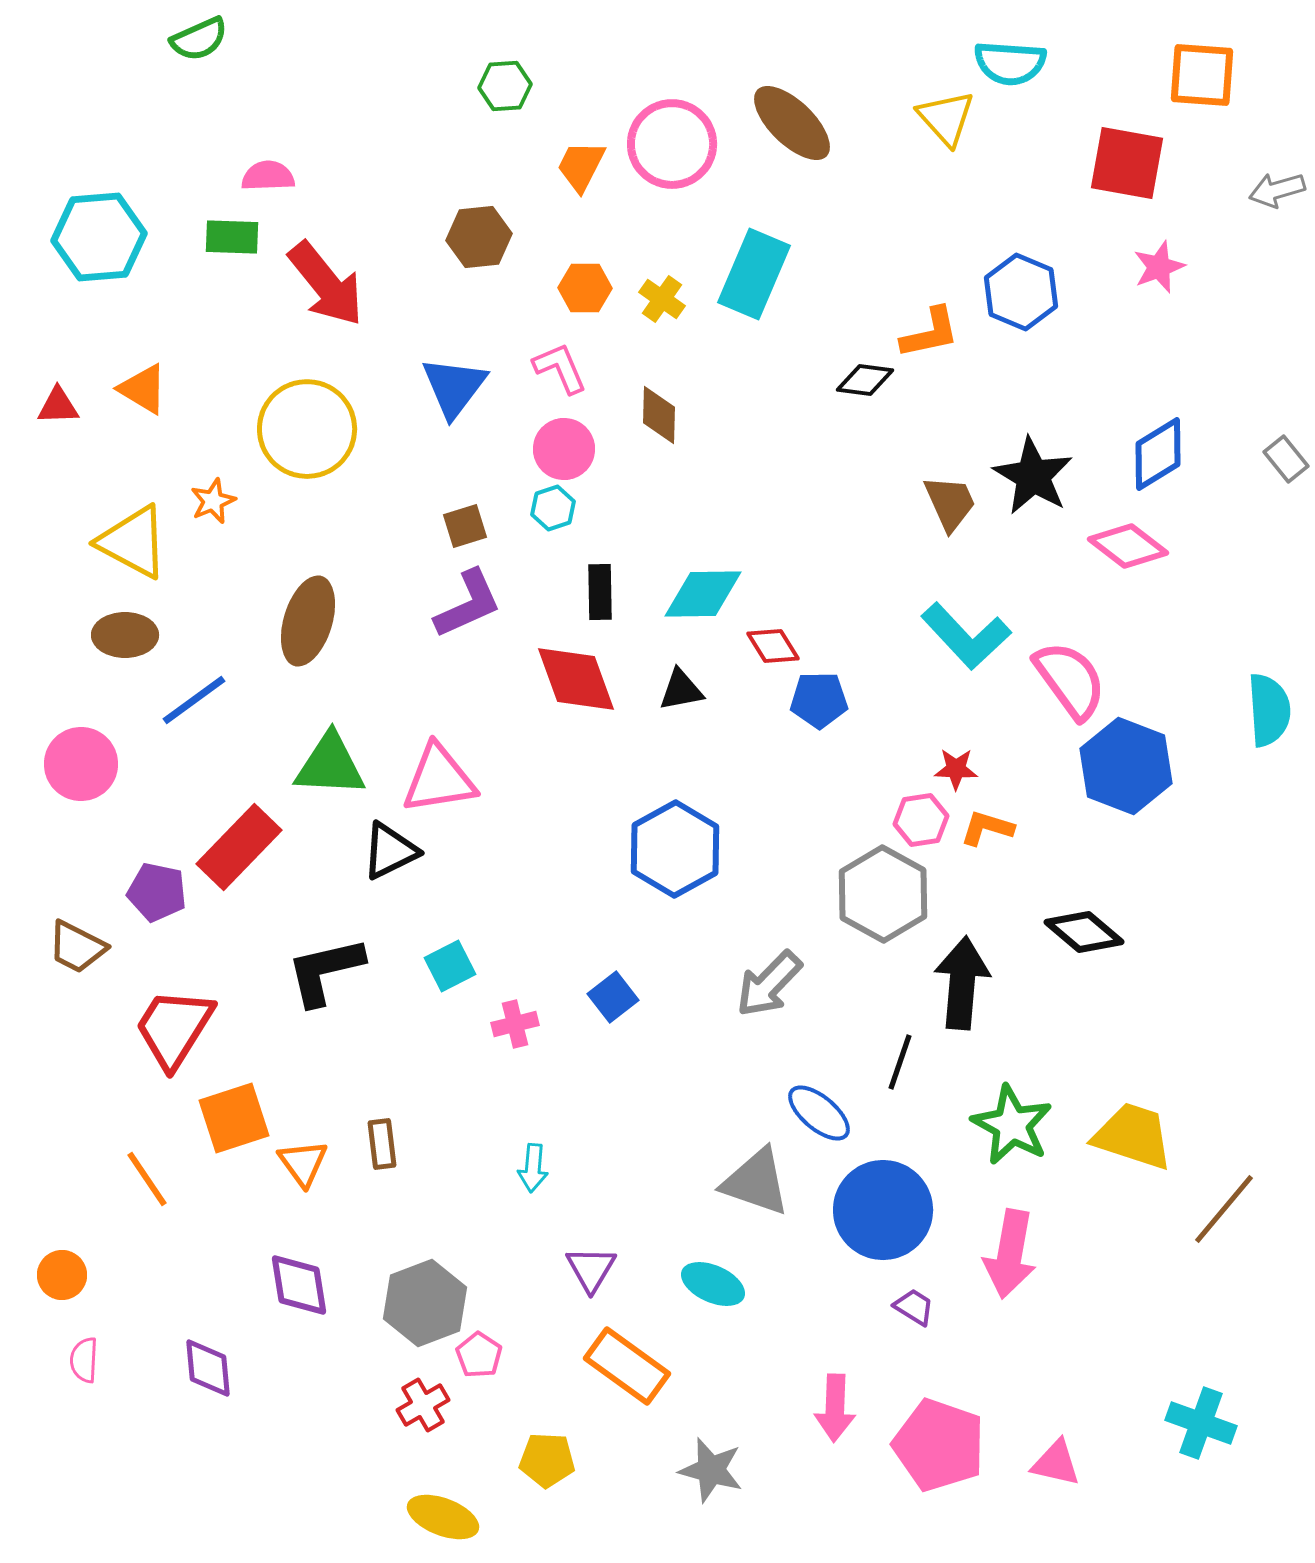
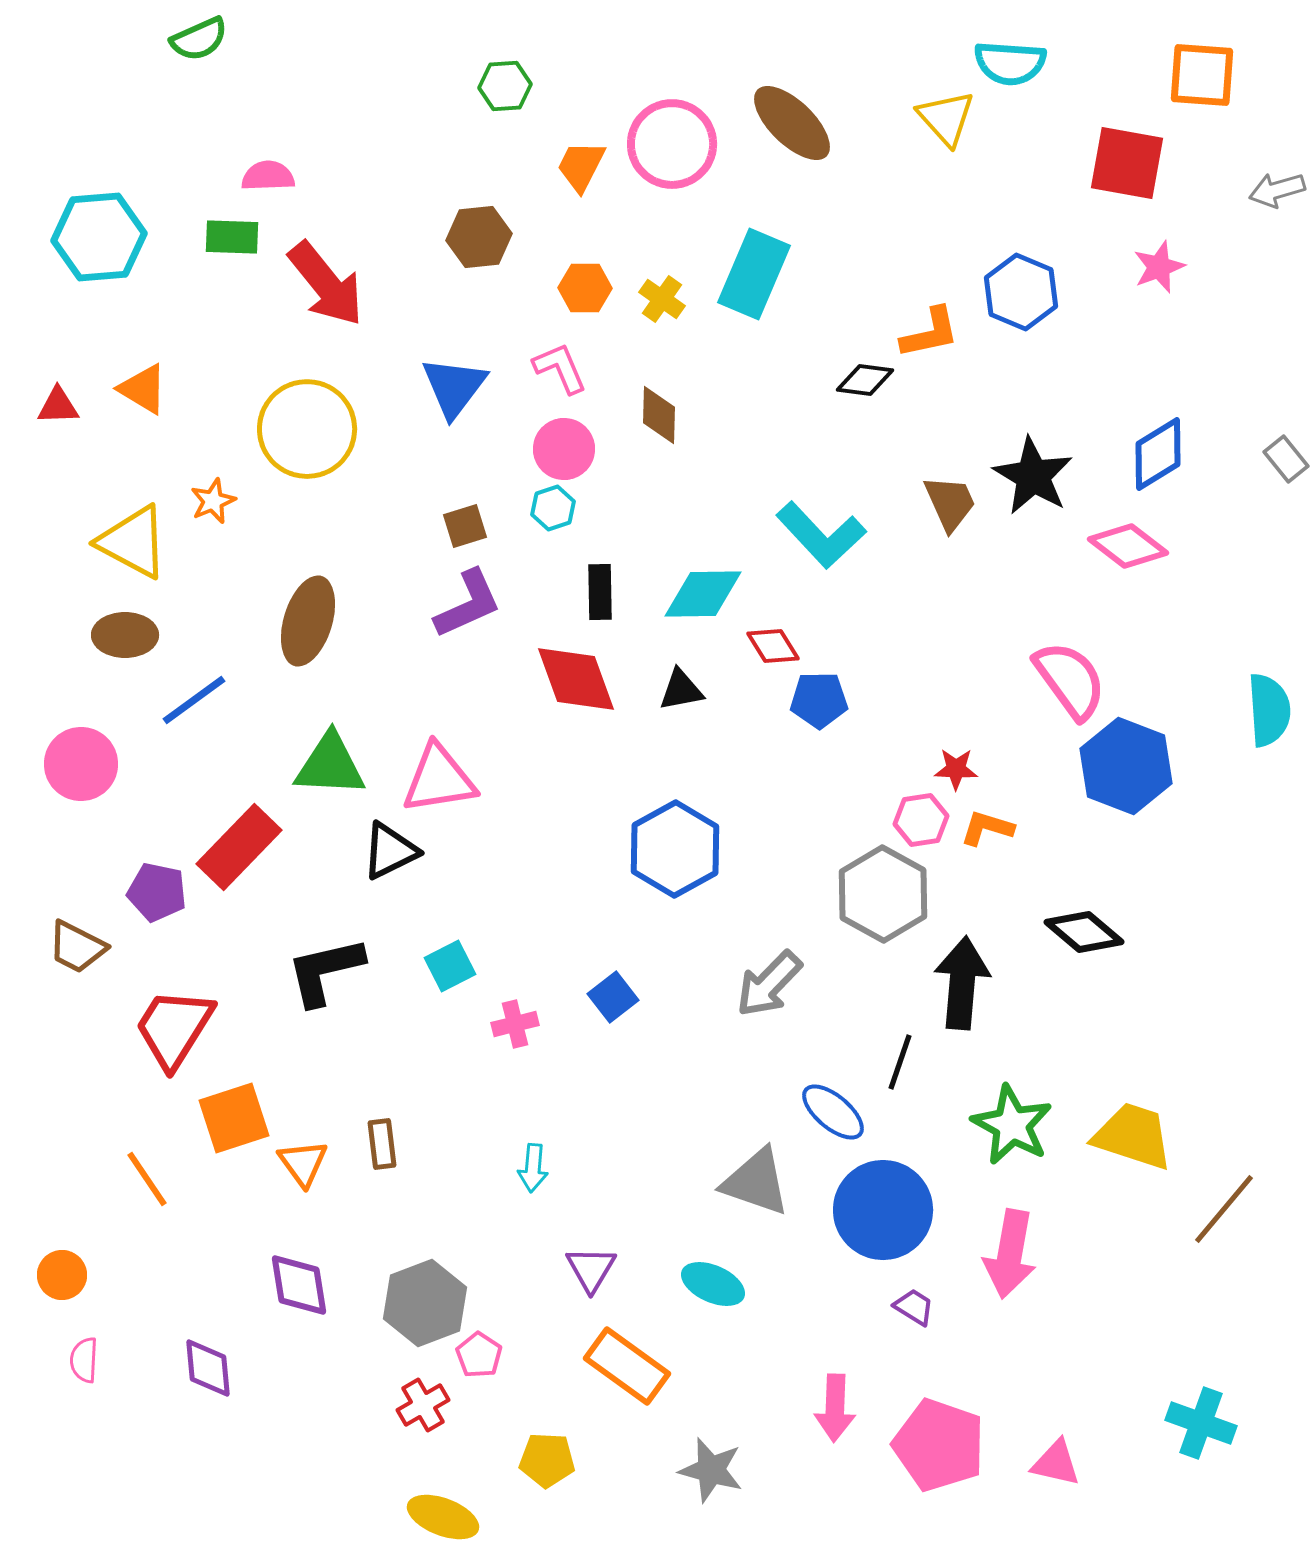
cyan L-shape at (966, 636): moved 145 px left, 101 px up
blue ellipse at (819, 1113): moved 14 px right, 1 px up
